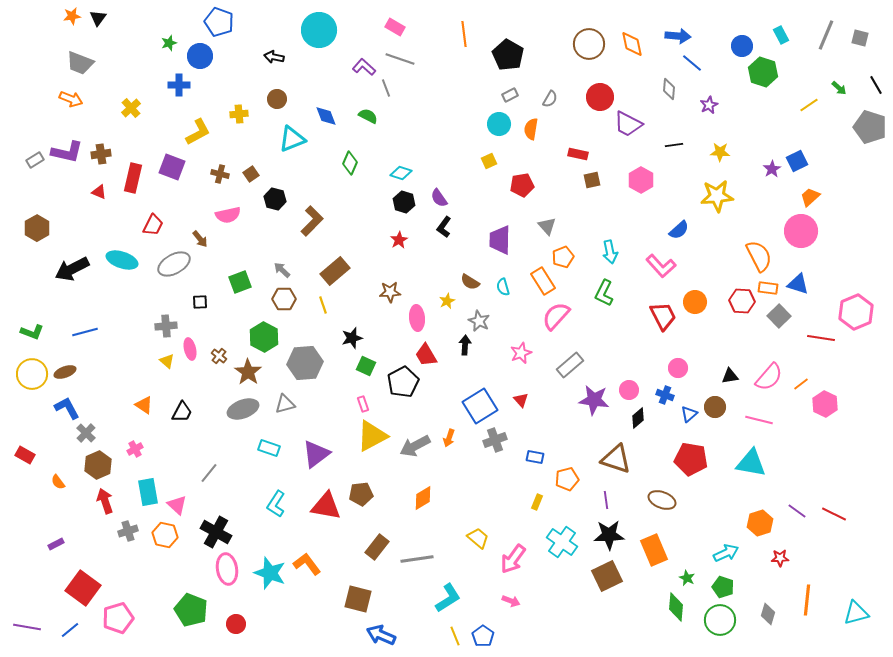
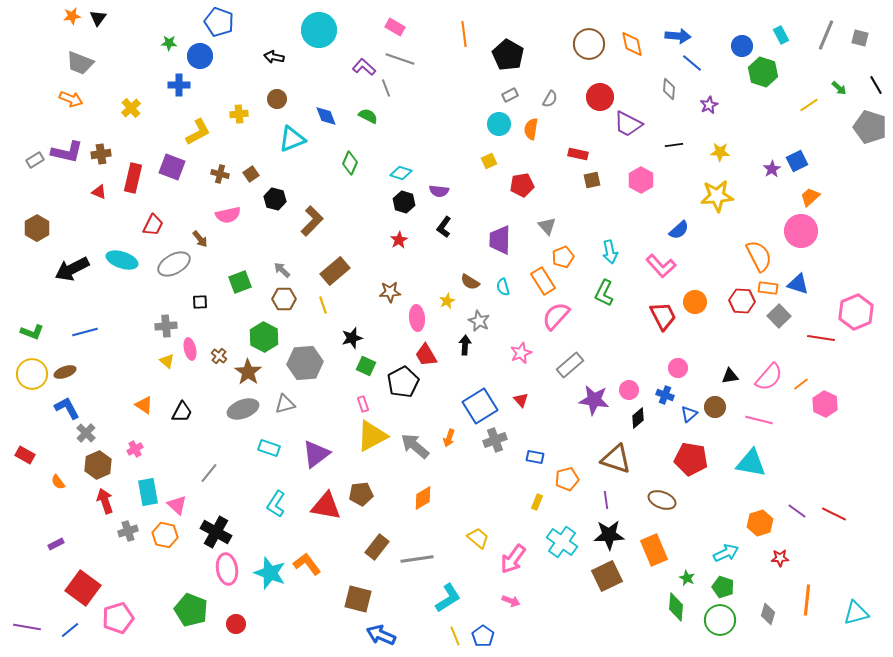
green star at (169, 43): rotated 21 degrees clockwise
purple semicircle at (439, 198): moved 7 px up; rotated 48 degrees counterclockwise
gray arrow at (415, 446): rotated 68 degrees clockwise
